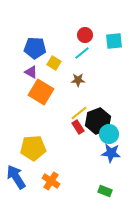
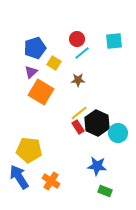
red circle: moved 8 px left, 4 px down
blue pentagon: rotated 20 degrees counterclockwise
purple triangle: rotated 48 degrees clockwise
black hexagon: moved 1 px left, 2 px down; rotated 15 degrees counterclockwise
cyan circle: moved 9 px right, 1 px up
yellow pentagon: moved 4 px left, 2 px down; rotated 10 degrees clockwise
blue star: moved 14 px left, 13 px down
blue arrow: moved 3 px right
